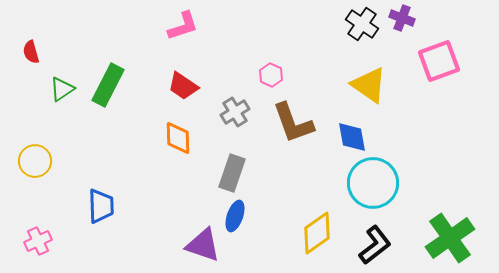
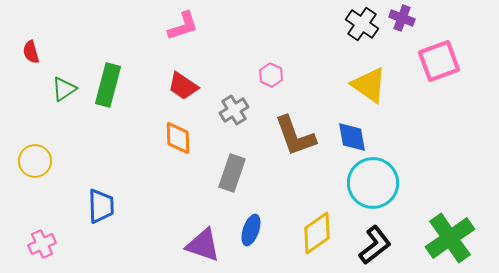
green rectangle: rotated 12 degrees counterclockwise
green triangle: moved 2 px right
gray cross: moved 1 px left, 2 px up
brown L-shape: moved 2 px right, 13 px down
blue ellipse: moved 16 px right, 14 px down
pink cross: moved 4 px right, 3 px down
